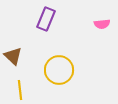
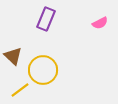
pink semicircle: moved 2 px left, 1 px up; rotated 21 degrees counterclockwise
yellow circle: moved 16 px left
yellow line: rotated 60 degrees clockwise
